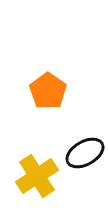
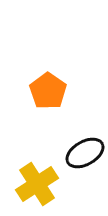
yellow cross: moved 8 px down
